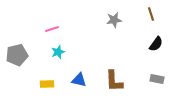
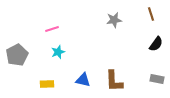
gray pentagon: rotated 15 degrees counterclockwise
blue triangle: moved 4 px right
